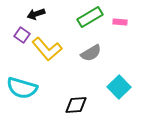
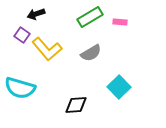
cyan semicircle: moved 2 px left
